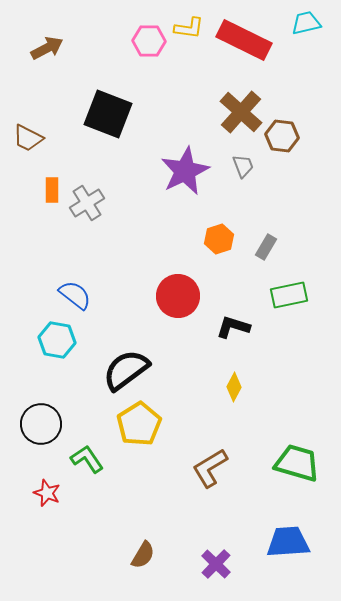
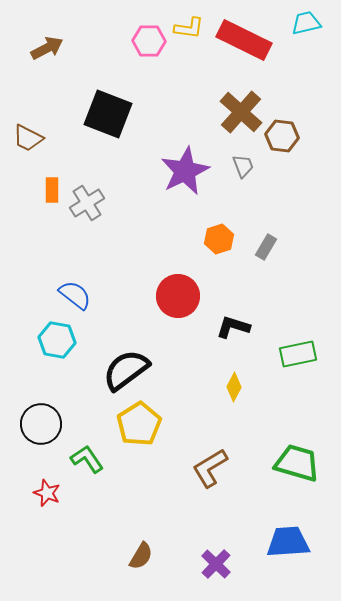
green rectangle: moved 9 px right, 59 px down
brown semicircle: moved 2 px left, 1 px down
